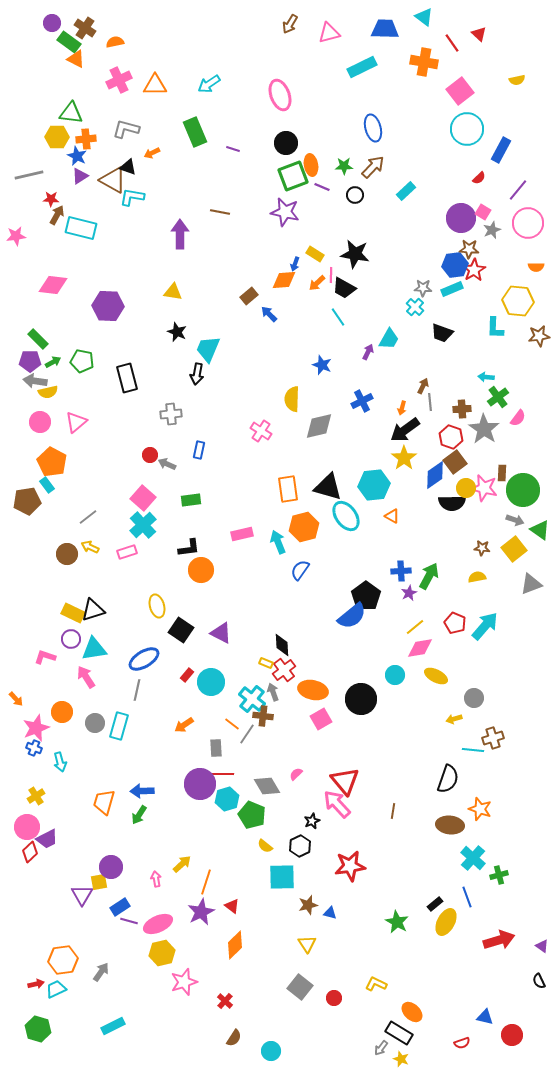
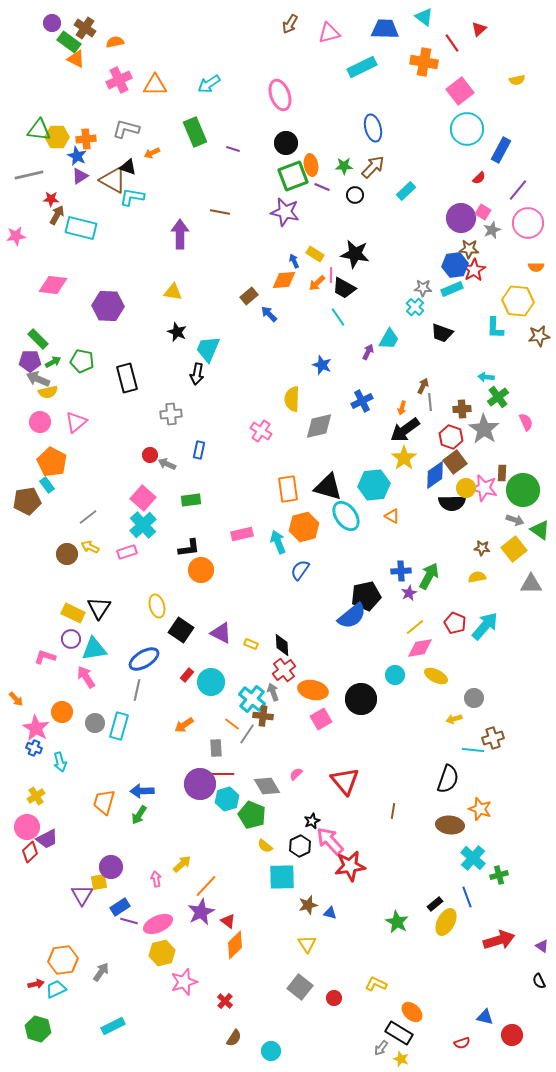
red triangle at (479, 34): moved 5 px up; rotated 35 degrees clockwise
green triangle at (71, 113): moved 32 px left, 17 px down
blue arrow at (295, 264): moved 1 px left, 3 px up; rotated 136 degrees clockwise
gray arrow at (35, 381): moved 3 px right, 2 px up; rotated 15 degrees clockwise
pink semicircle at (518, 418): moved 8 px right, 4 px down; rotated 60 degrees counterclockwise
gray triangle at (531, 584): rotated 20 degrees clockwise
black pentagon at (366, 596): rotated 24 degrees clockwise
black triangle at (93, 610): moved 6 px right, 2 px up; rotated 40 degrees counterclockwise
yellow rectangle at (266, 663): moved 15 px left, 19 px up
pink star at (36, 728): rotated 20 degrees counterclockwise
pink arrow at (337, 804): moved 7 px left, 37 px down
orange line at (206, 882): moved 4 px down; rotated 25 degrees clockwise
red triangle at (232, 906): moved 4 px left, 15 px down
